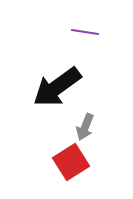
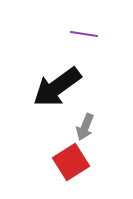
purple line: moved 1 px left, 2 px down
